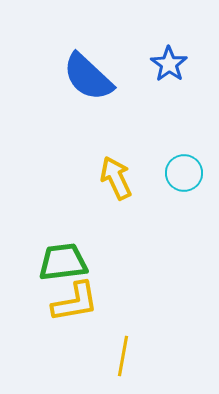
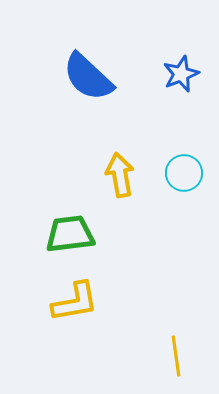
blue star: moved 12 px right, 10 px down; rotated 15 degrees clockwise
yellow arrow: moved 4 px right, 3 px up; rotated 15 degrees clockwise
green trapezoid: moved 7 px right, 28 px up
yellow line: moved 53 px right; rotated 18 degrees counterclockwise
